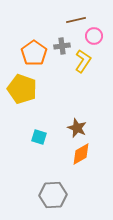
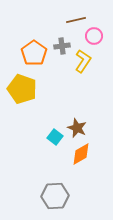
cyan square: moved 16 px right; rotated 21 degrees clockwise
gray hexagon: moved 2 px right, 1 px down
